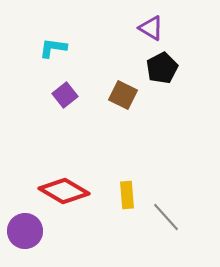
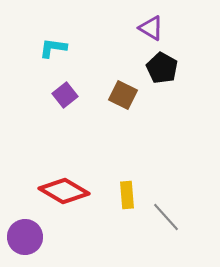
black pentagon: rotated 16 degrees counterclockwise
purple circle: moved 6 px down
